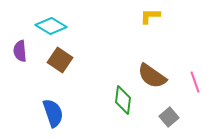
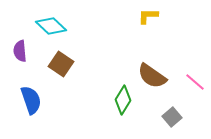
yellow L-shape: moved 2 px left
cyan diamond: rotated 12 degrees clockwise
brown square: moved 1 px right, 4 px down
pink line: rotated 30 degrees counterclockwise
green diamond: rotated 24 degrees clockwise
blue semicircle: moved 22 px left, 13 px up
gray square: moved 3 px right
